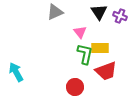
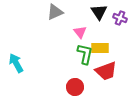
purple cross: moved 2 px down
cyan arrow: moved 9 px up
